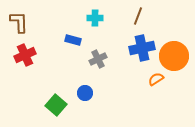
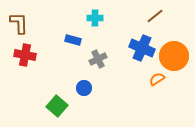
brown line: moved 17 px right; rotated 30 degrees clockwise
brown L-shape: moved 1 px down
blue cross: rotated 35 degrees clockwise
red cross: rotated 35 degrees clockwise
orange semicircle: moved 1 px right
blue circle: moved 1 px left, 5 px up
green square: moved 1 px right, 1 px down
